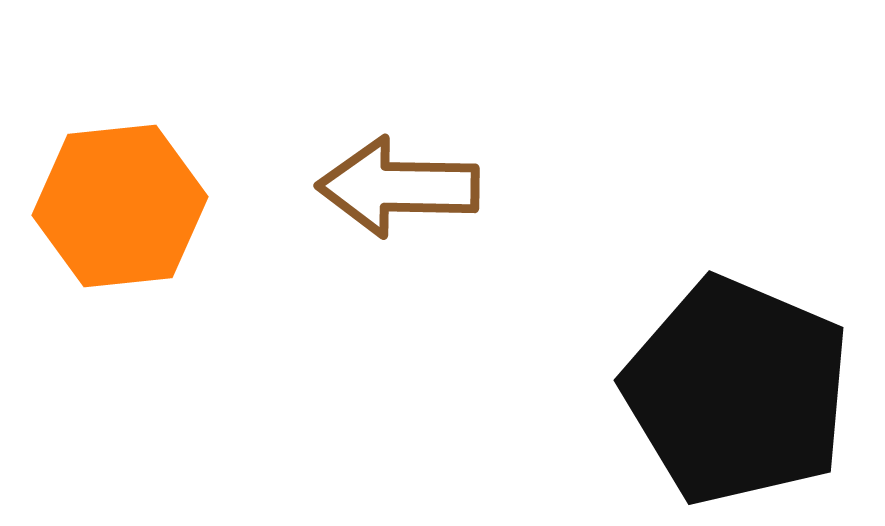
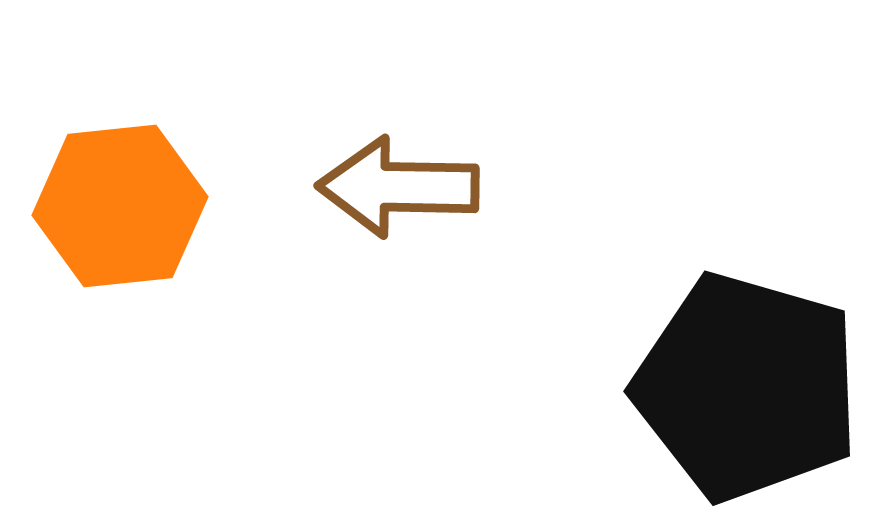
black pentagon: moved 10 px right, 4 px up; rotated 7 degrees counterclockwise
